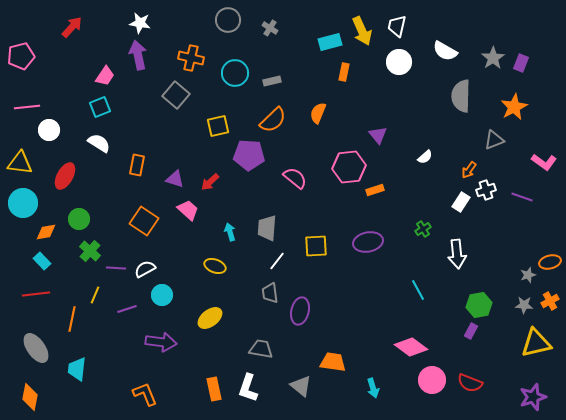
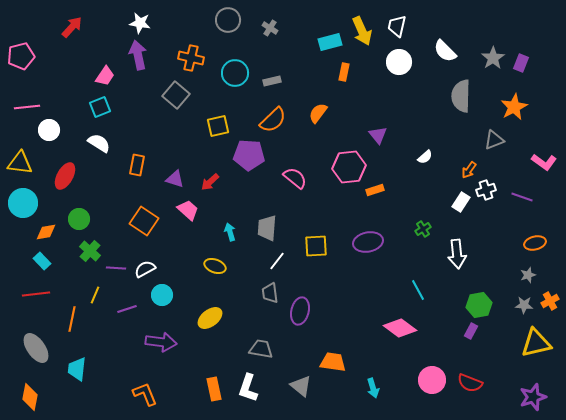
white semicircle at (445, 51): rotated 15 degrees clockwise
orange semicircle at (318, 113): rotated 15 degrees clockwise
orange ellipse at (550, 262): moved 15 px left, 19 px up
pink diamond at (411, 347): moved 11 px left, 19 px up
